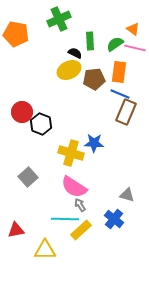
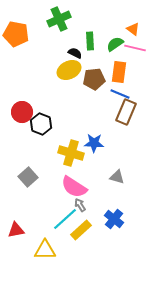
gray triangle: moved 10 px left, 18 px up
cyan line: rotated 44 degrees counterclockwise
